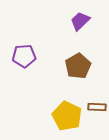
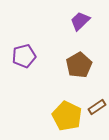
purple pentagon: rotated 10 degrees counterclockwise
brown pentagon: moved 1 px right, 1 px up
brown rectangle: rotated 36 degrees counterclockwise
